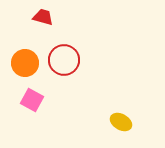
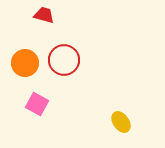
red trapezoid: moved 1 px right, 2 px up
pink square: moved 5 px right, 4 px down
yellow ellipse: rotated 25 degrees clockwise
